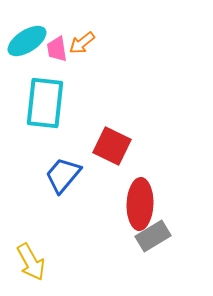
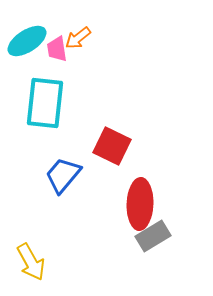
orange arrow: moved 4 px left, 5 px up
